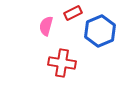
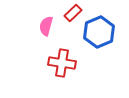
red rectangle: rotated 18 degrees counterclockwise
blue hexagon: moved 1 px left, 1 px down
